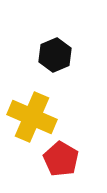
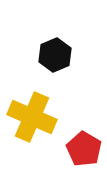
red pentagon: moved 23 px right, 10 px up
